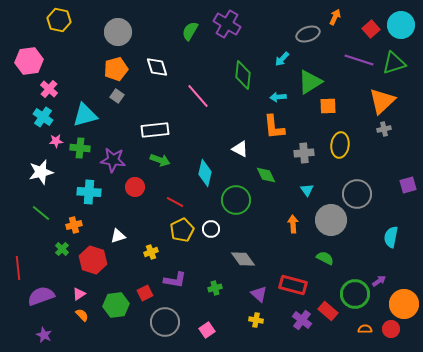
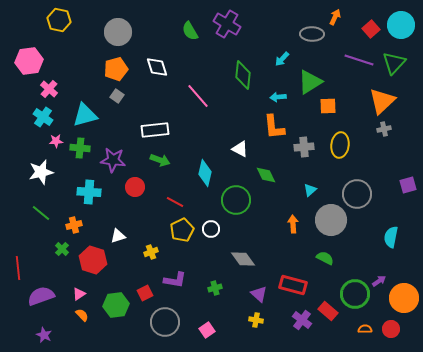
green semicircle at (190, 31): rotated 60 degrees counterclockwise
gray ellipse at (308, 34): moved 4 px right; rotated 20 degrees clockwise
green triangle at (394, 63): rotated 30 degrees counterclockwise
gray cross at (304, 153): moved 6 px up
cyan triangle at (307, 190): moved 3 px right; rotated 24 degrees clockwise
orange circle at (404, 304): moved 6 px up
